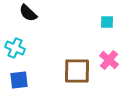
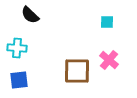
black semicircle: moved 2 px right, 2 px down
cyan cross: moved 2 px right; rotated 18 degrees counterclockwise
